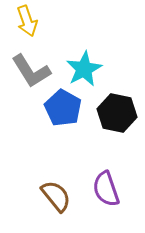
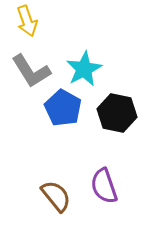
purple semicircle: moved 2 px left, 3 px up
